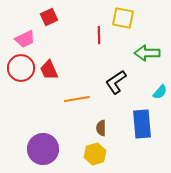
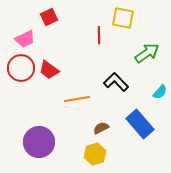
green arrow: rotated 145 degrees clockwise
red trapezoid: rotated 30 degrees counterclockwise
black L-shape: rotated 80 degrees clockwise
blue rectangle: moved 2 px left; rotated 36 degrees counterclockwise
brown semicircle: rotated 63 degrees clockwise
purple circle: moved 4 px left, 7 px up
